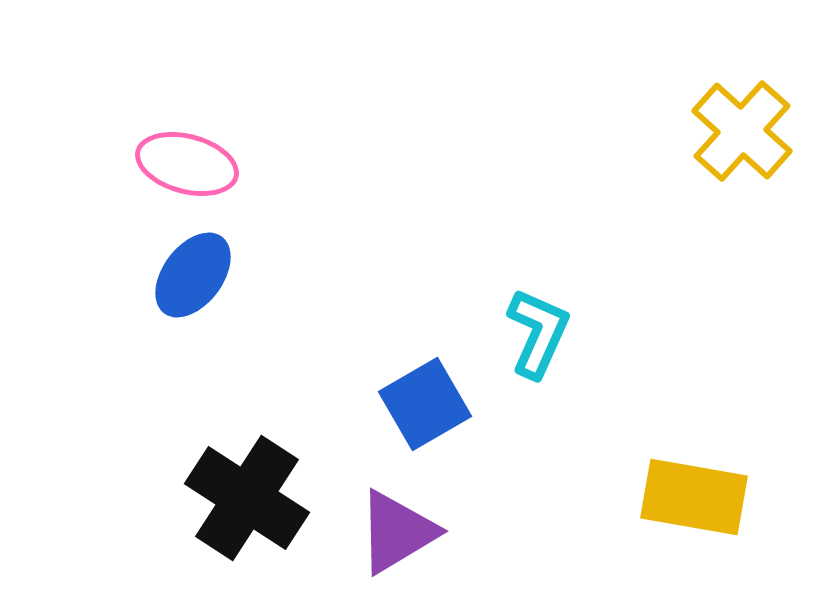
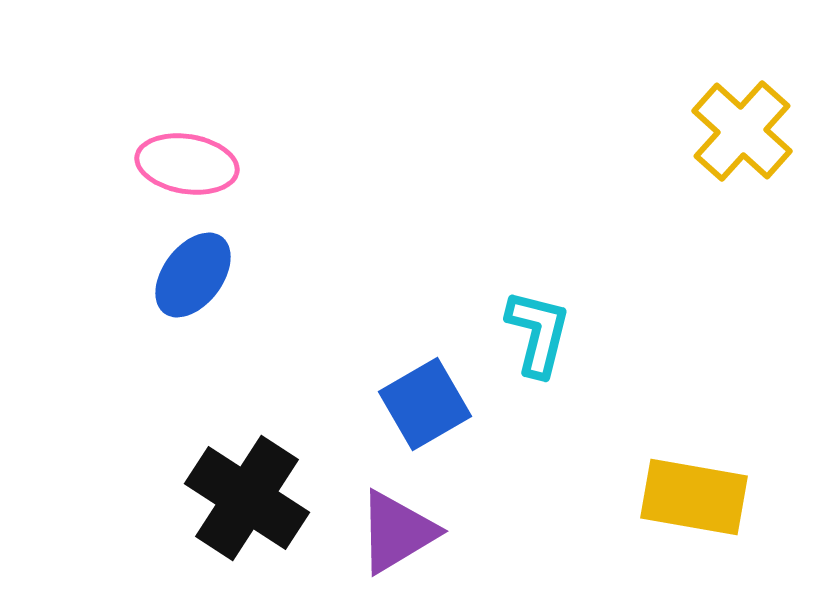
pink ellipse: rotated 6 degrees counterclockwise
cyan L-shape: rotated 10 degrees counterclockwise
